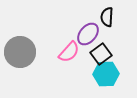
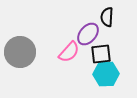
black square: rotated 30 degrees clockwise
